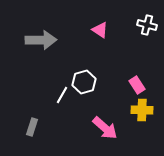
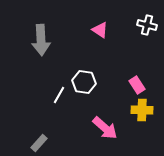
gray arrow: rotated 88 degrees clockwise
white hexagon: rotated 25 degrees clockwise
white line: moved 3 px left
gray rectangle: moved 7 px right, 16 px down; rotated 24 degrees clockwise
